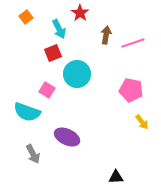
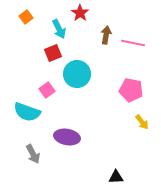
pink line: rotated 30 degrees clockwise
pink square: rotated 21 degrees clockwise
purple ellipse: rotated 15 degrees counterclockwise
